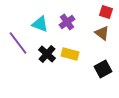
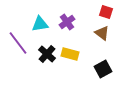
cyan triangle: rotated 30 degrees counterclockwise
